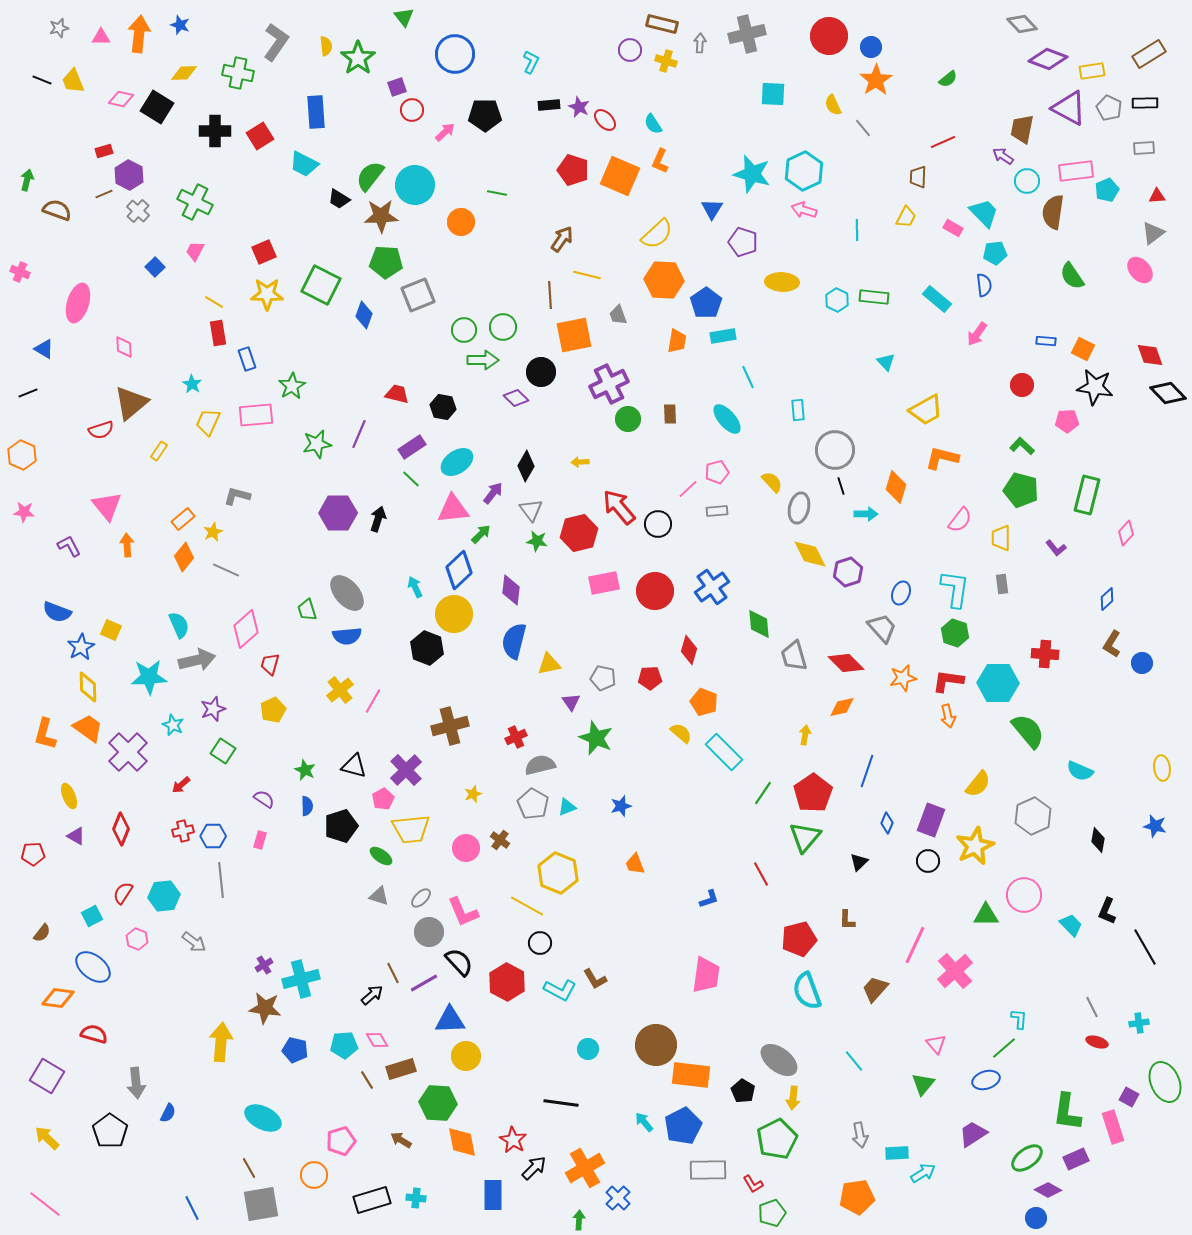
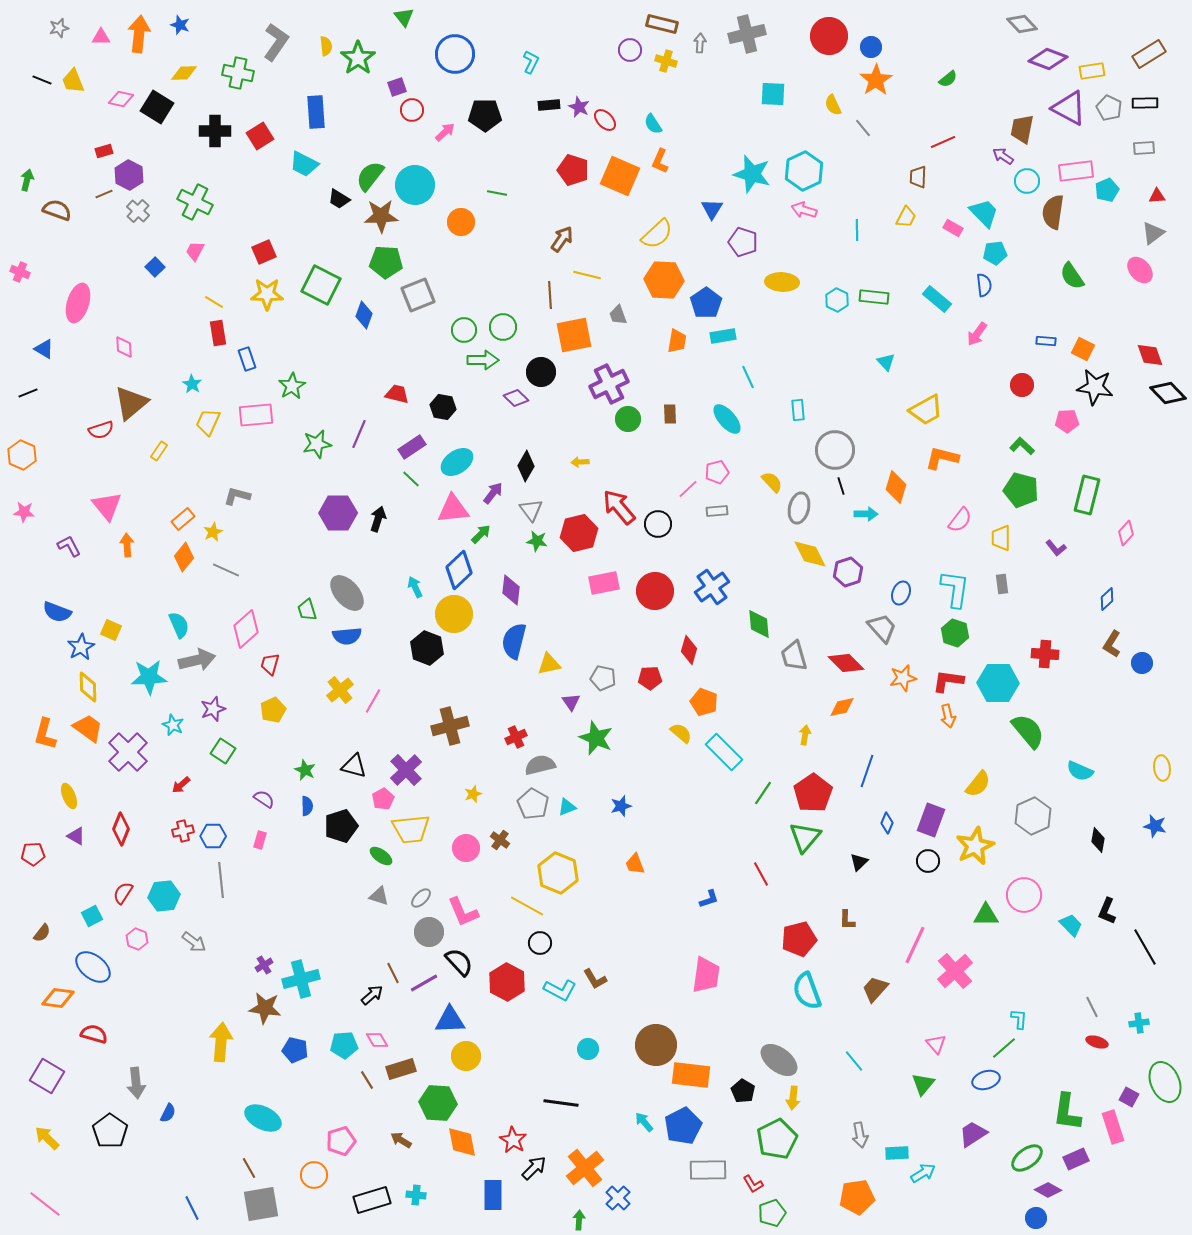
orange cross at (585, 1168): rotated 9 degrees counterclockwise
cyan cross at (416, 1198): moved 3 px up
